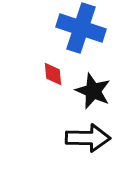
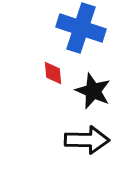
red diamond: moved 1 px up
black arrow: moved 1 px left, 2 px down
